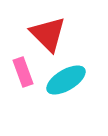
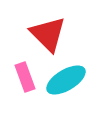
pink rectangle: moved 2 px right, 5 px down
